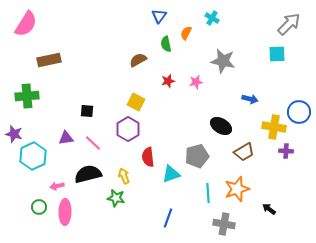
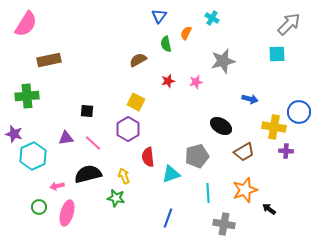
gray star: rotated 25 degrees counterclockwise
orange star: moved 8 px right, 1 px down
pink ellipse: moved 2 px right, 1 px down; rotated 15 degrees clockwise
